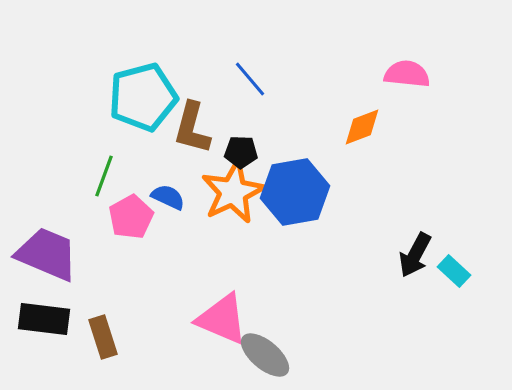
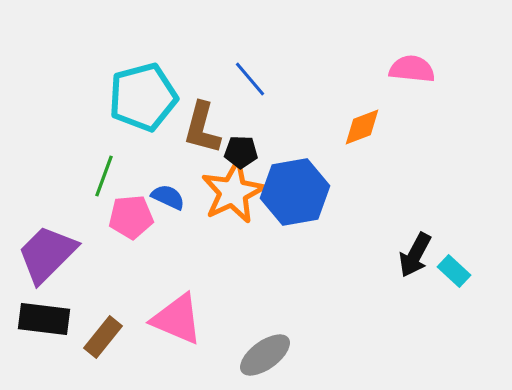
pink semicircle: moved 5 px right, 5 px up
brown L-shape: moved 10 px right
pink pentagon: rotated 24 degrees clockwise
purple trapezoid: rotated 68 degrees counterclockwise
pink triangle: moved 45 px left
brown rectangle: rotated 57 degrees clockwise
gray ellipse: rotated 76 degrees counterclockwise
